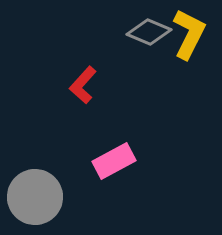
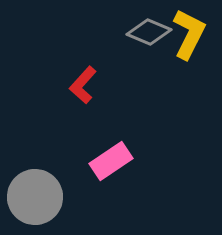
pink rectangle: moved 3 px left; rotated 6 degrees counterclockwise
